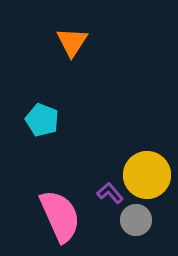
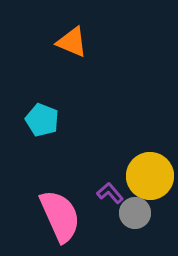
orange triangle: rotated 40 degrees counterclockwise
yellow circle: moved 3 px right, 1 px down
gray circle: moved 1 px left, 7 px up
